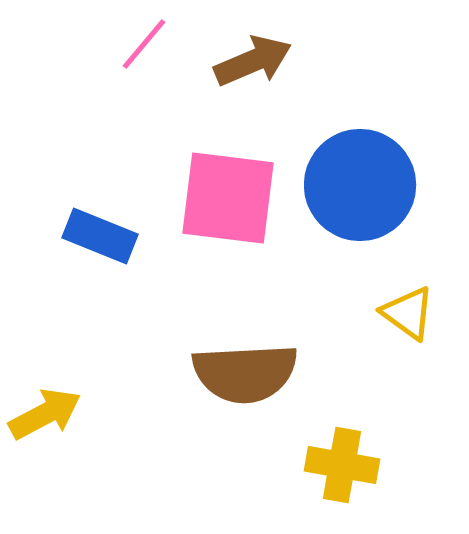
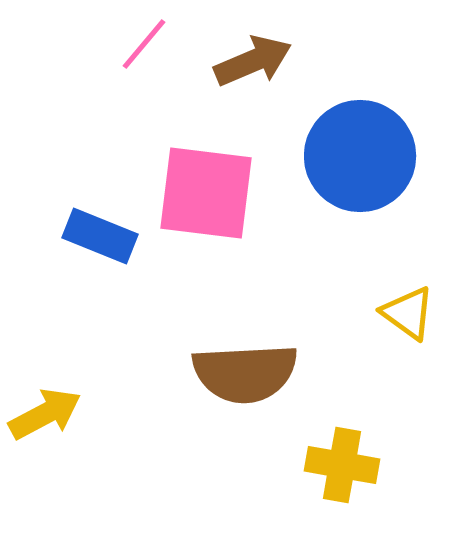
blue circle: moved 29 px up
pink square: moved 22 px left, 5 px up
